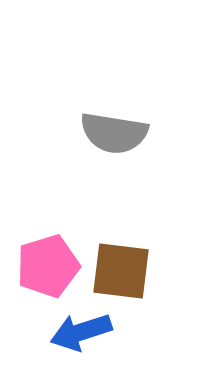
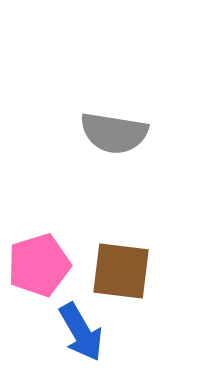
pink pentagon: moved 9 px left, 1 px up
blue arrow: rotated 102 degrees counterclockwise
